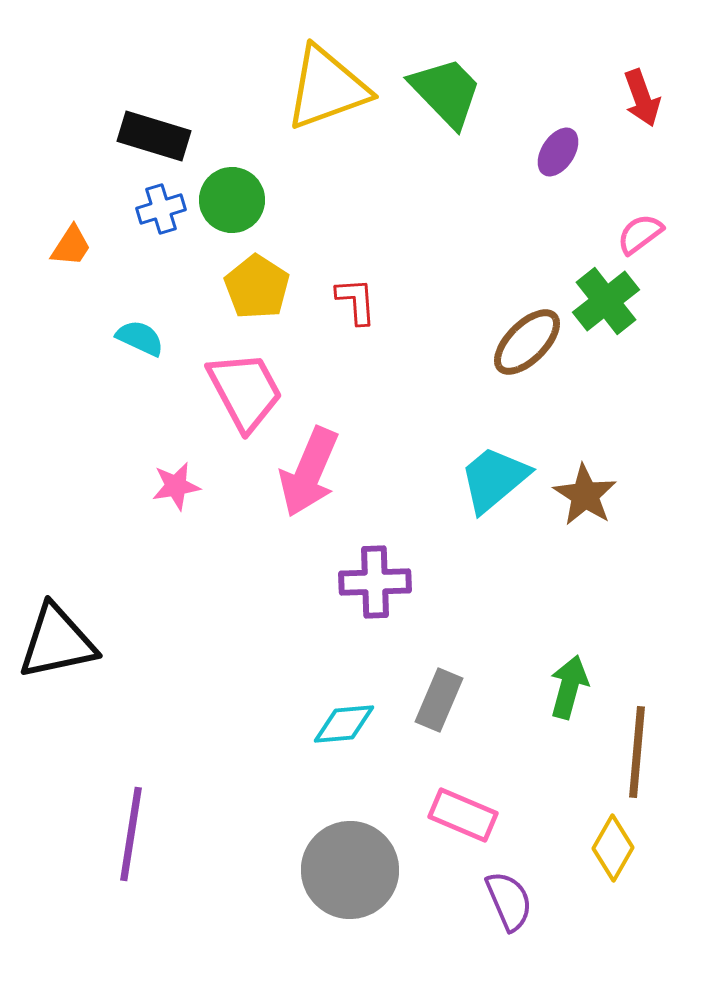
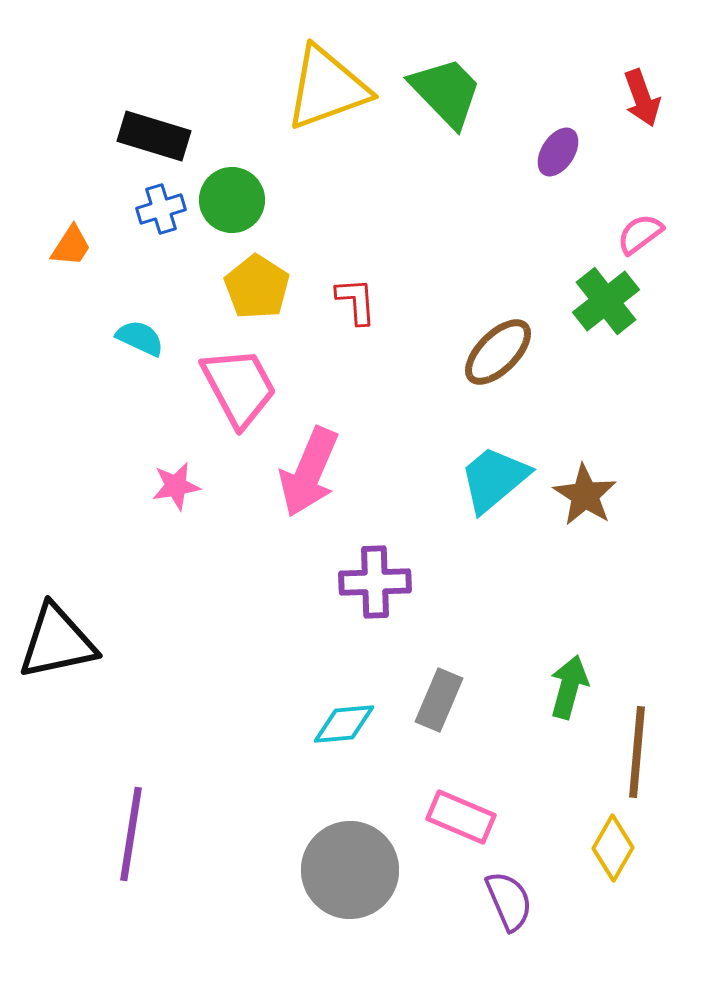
brown ellipse: moved 29 px left, 10 px down
pink trapezoid: moved 6 px left, 4 px up
pink rectangle: moved 2 px left, 2 px down
